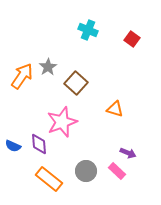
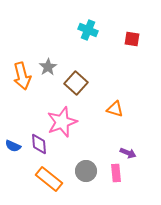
red square: rotated 28 degrees counterclockwise
orange arrow: rotated 132 degrees clockwise
pink rectangle: moved 1 px left, 2 px down; rotated 42 degrees clockwise
